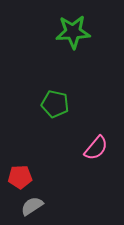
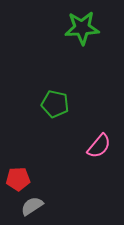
green star: moved 9 px right, 4 px up
pink semicircle: moved 3 px right, 2 px up
red pentagon: moved 2 px left, 2 px down
